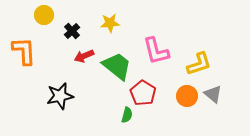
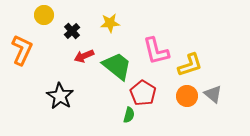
orange L-shape: moved 2 px left, 1 px up; rotated 28 degrees clockwise
yellow L-shape: moved 9 px left, 1 px down
black star: rotated 28 degrees counterclockwise
green semicircle: moved 2 px right
